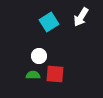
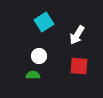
white arrow: moved 4 px left, 18 px down
cyan square: moved 5 px left
red square: moved 24 px right, 8 px up
